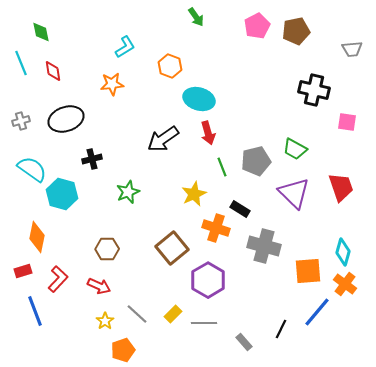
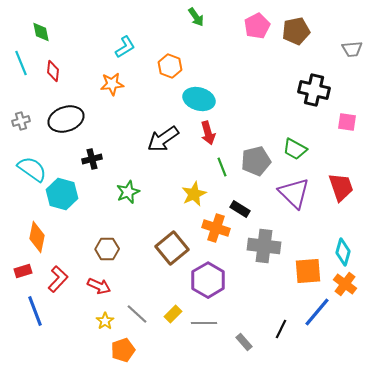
red diamond at (53, 71): rotated 15 degrees clockwise
gray cross at (264, 246): rotated 8 degrees counterclockwise
